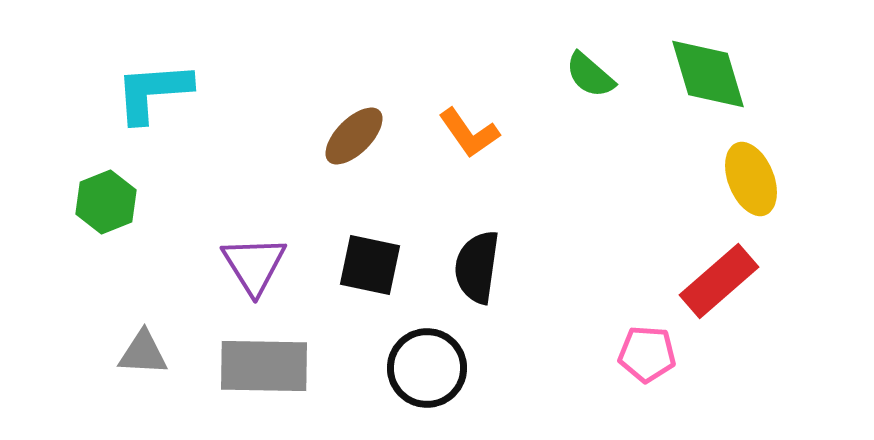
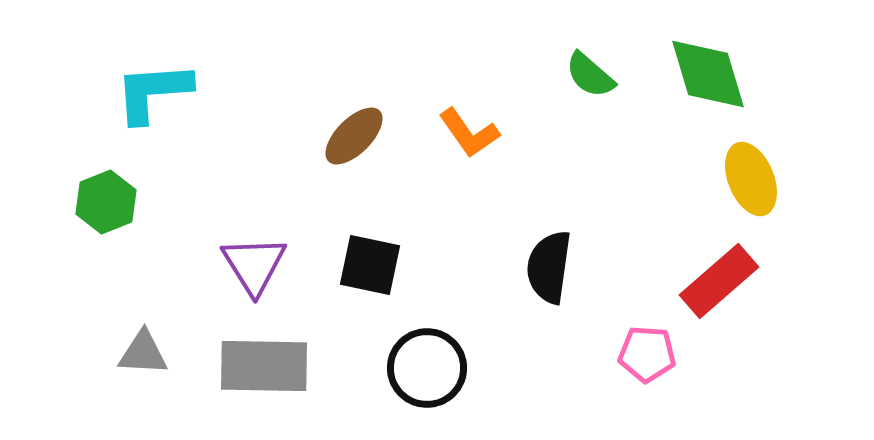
black semicircle: moved 72 px right
